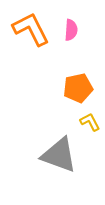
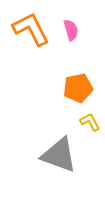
pink semicircle: rotated 20 degrees counterclockwise
